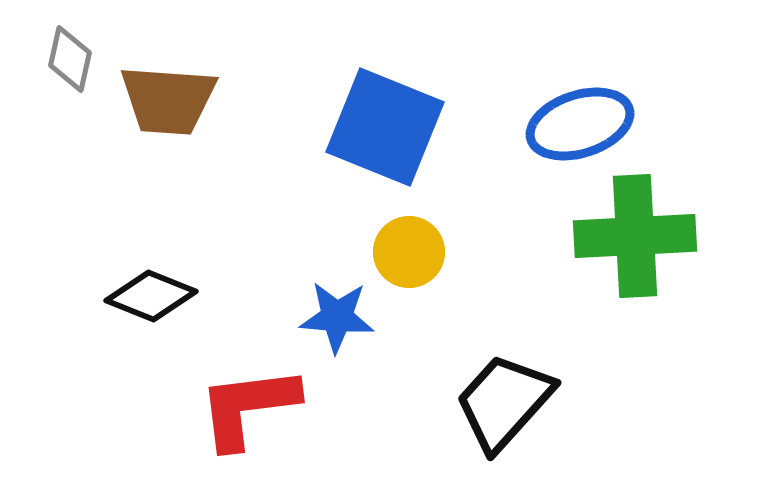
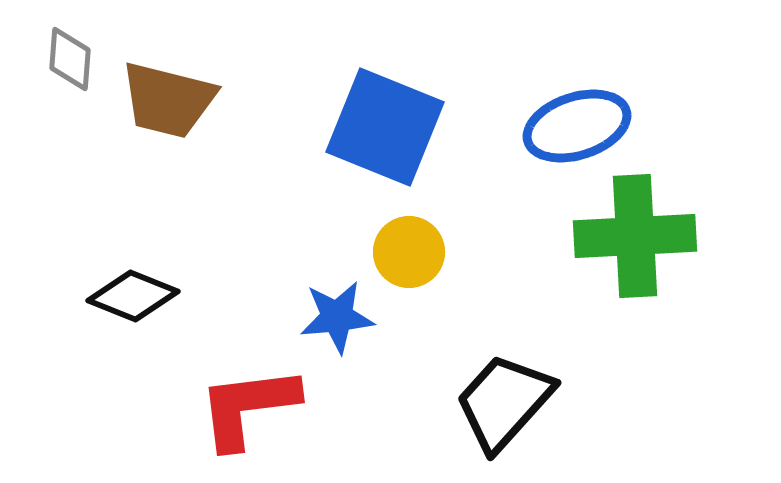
gray diamond: rotated 8 degrees counterclockwise
brown trapezoid: rotated 10 degrees clockwise
blue ellipse: moved 3 px left, 2 px down
black diamond: moved 18 px left
blue star: rotated 10 degrees counterclockwise
